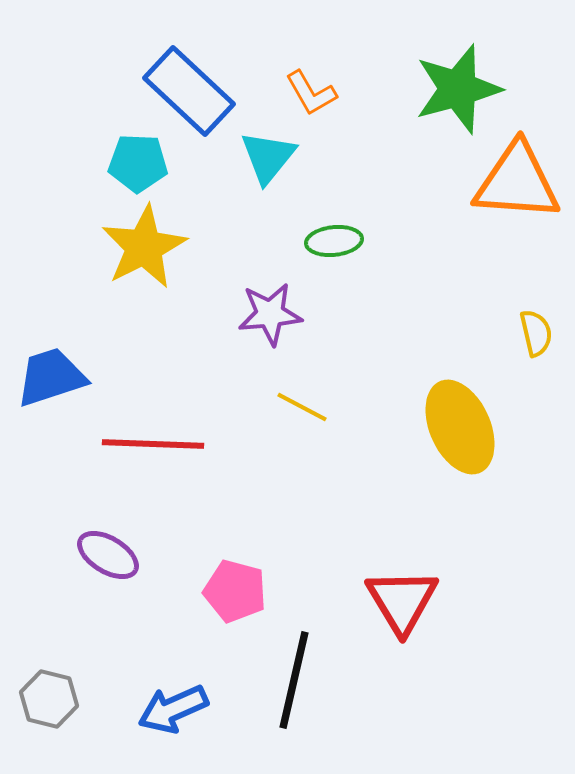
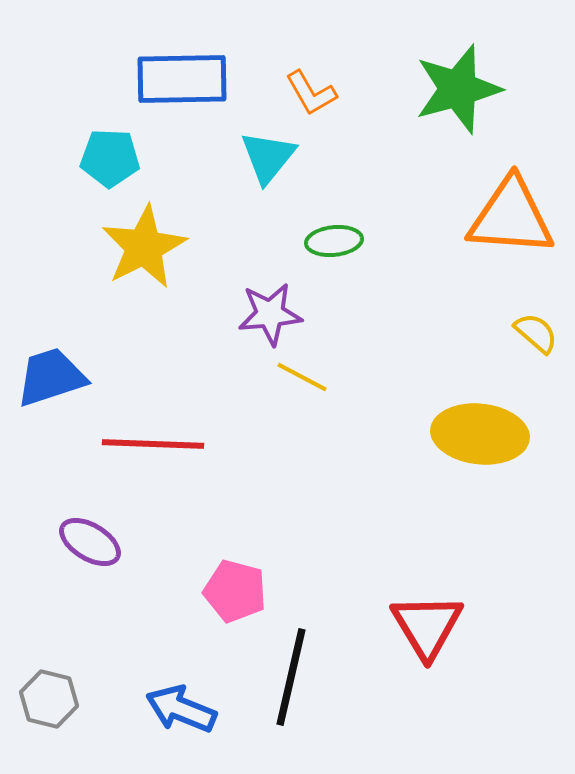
blue rectangle: moved 7 px left, 12 px up; rotated 44 degrees counterclockwise
cyan pentagon: moved 28 px left, 5 px up
orange triangle: moved 6 px left, 35 px down
yellow semicircle: rotated 36 degrees counterclockwise
yellow line: moved 30 px up
yellow ellipse: moved 20 px right, 7 px down; rotated 60 degrees counterclockwise
purple ellipse: moved 18 px left, 13 px up
red triangle: moved 25 px right, 25 px down
black line: moved 3 px left, 3 px up
blue arrow: moved 8 px right; rotated 46 degrees clockwise
